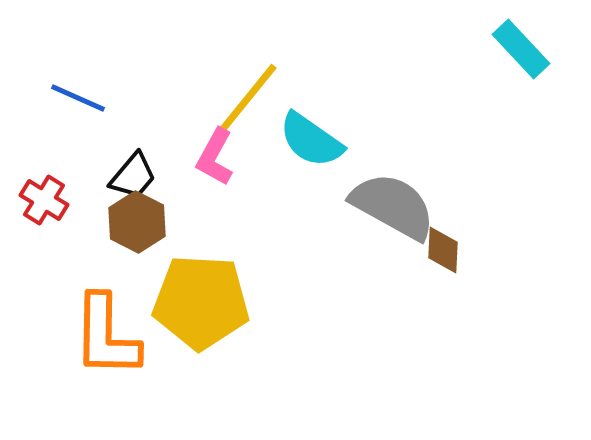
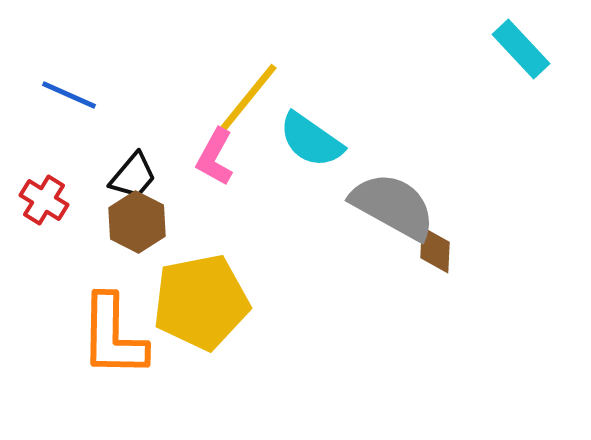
blue line: moved 9 px left, 3 px up
brown diamond: moved 8 px left
yellow pentagon: rotated 14 degrees counterclockwise
orange L-shape: moved 7 px right
